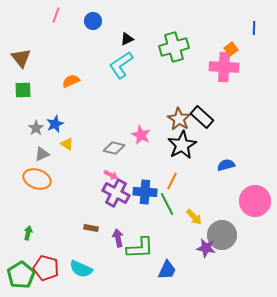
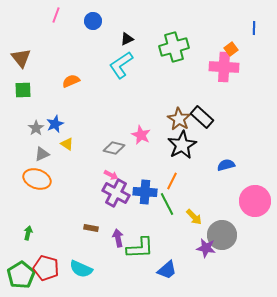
blue trapezoid: rotated 25 degrees clockwise
